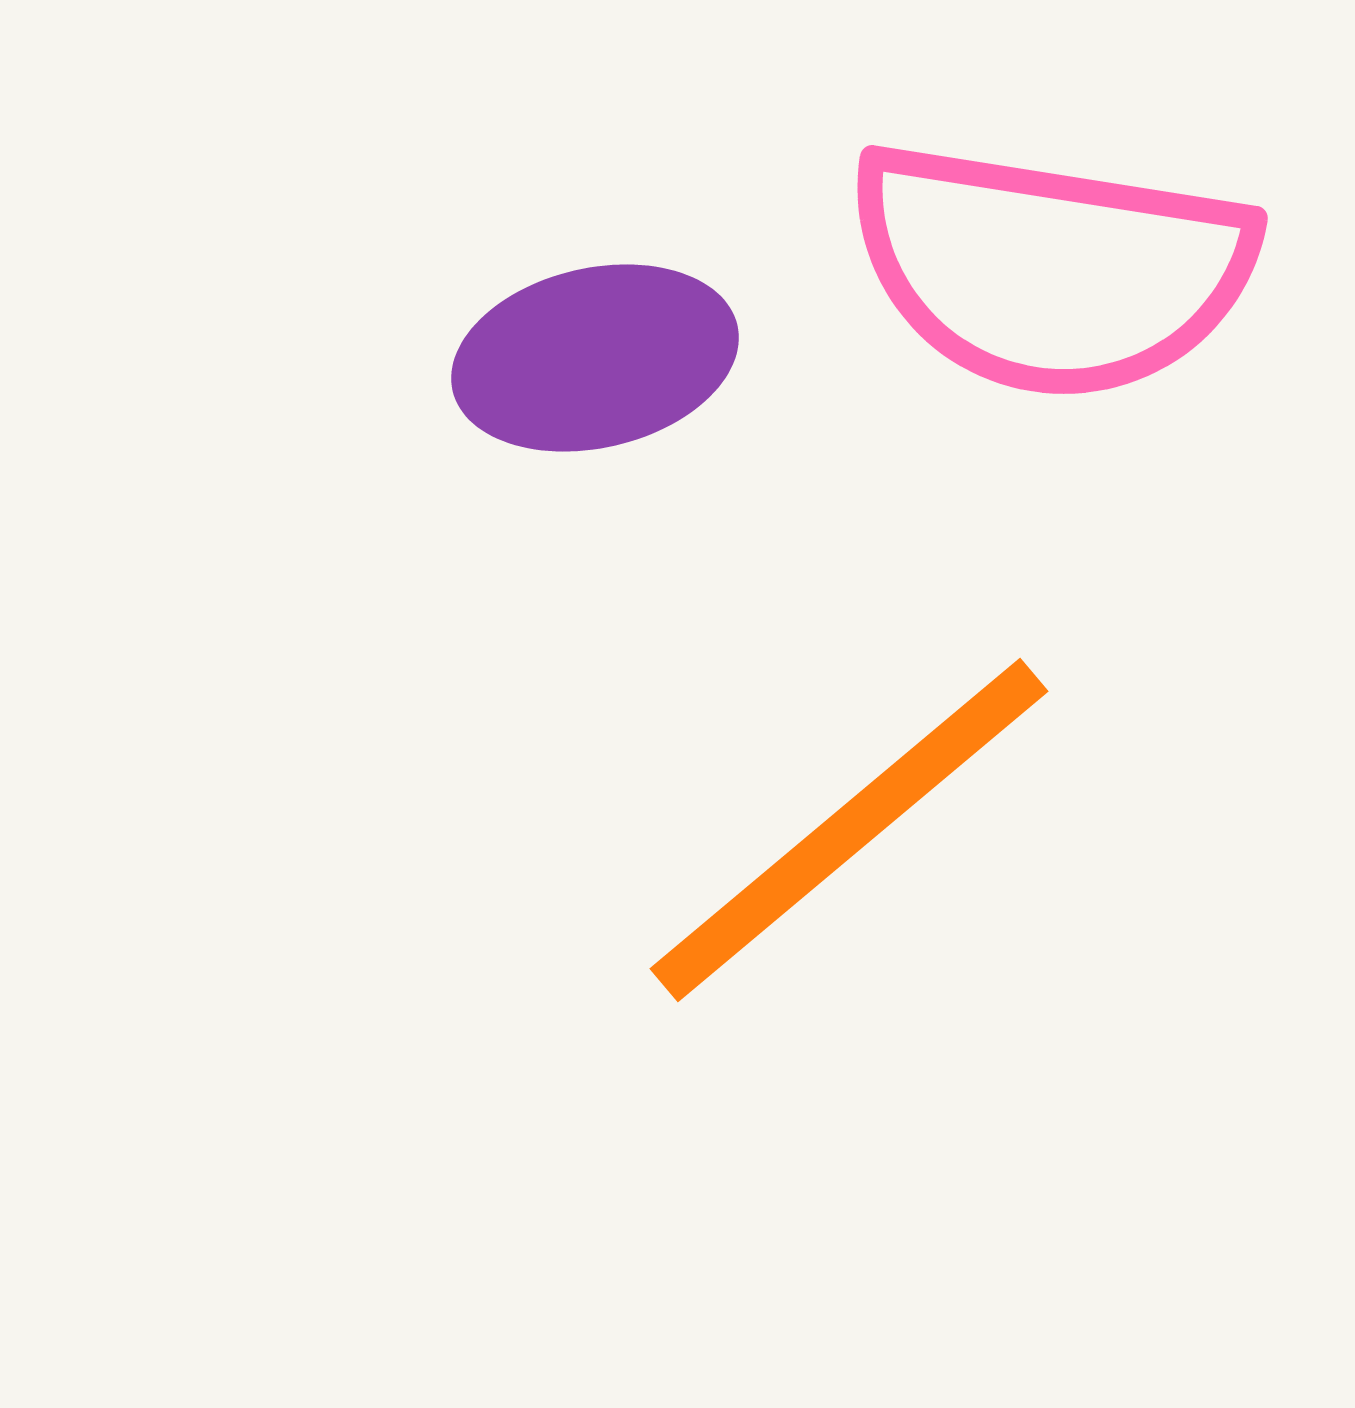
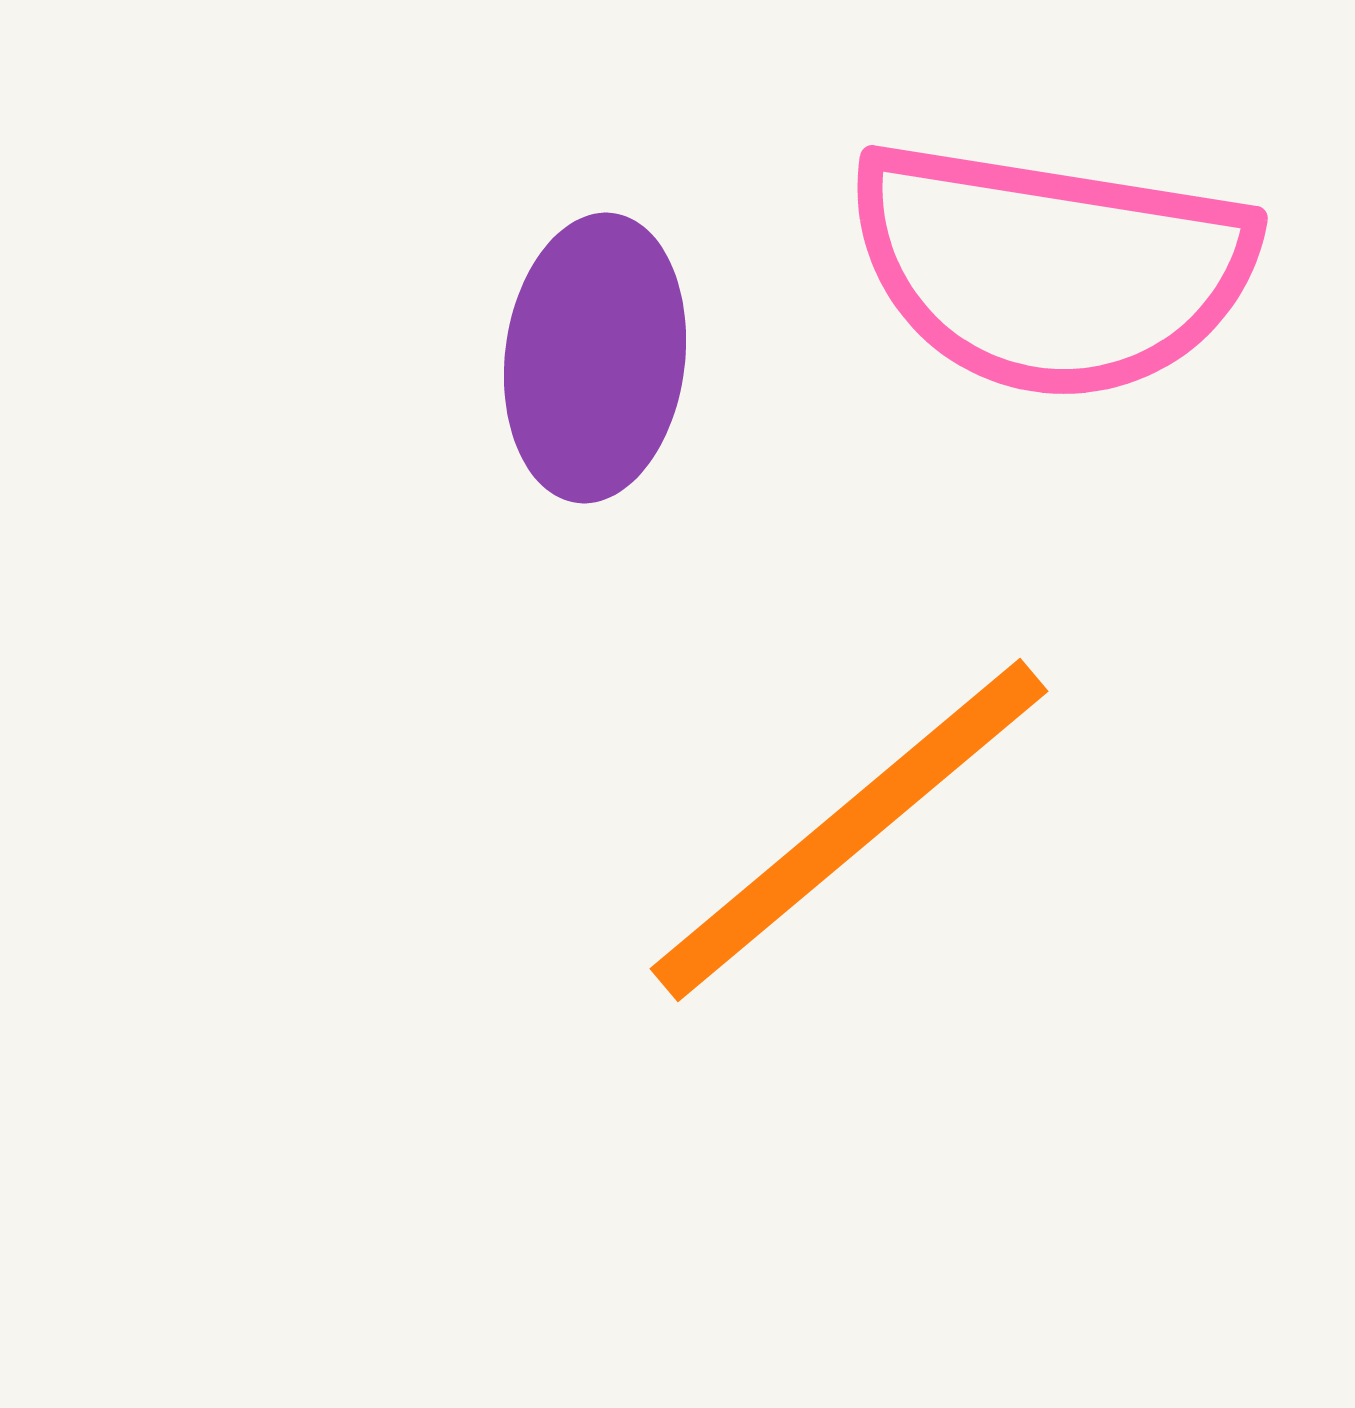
purple ellipse: rotated 70 degrees counterclockwise
